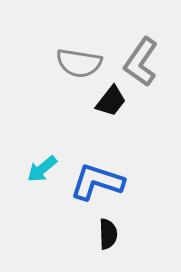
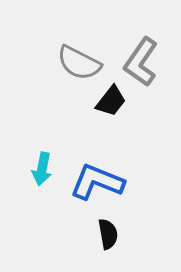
gray semicircle: rotated 18 degrees clockwise
cyan arrow: rotated 40 degrees counterclockwise
blue L-shape: rotated 4 degrees clockwise
black semicircle: rotated 8 degrees counterclockwise
